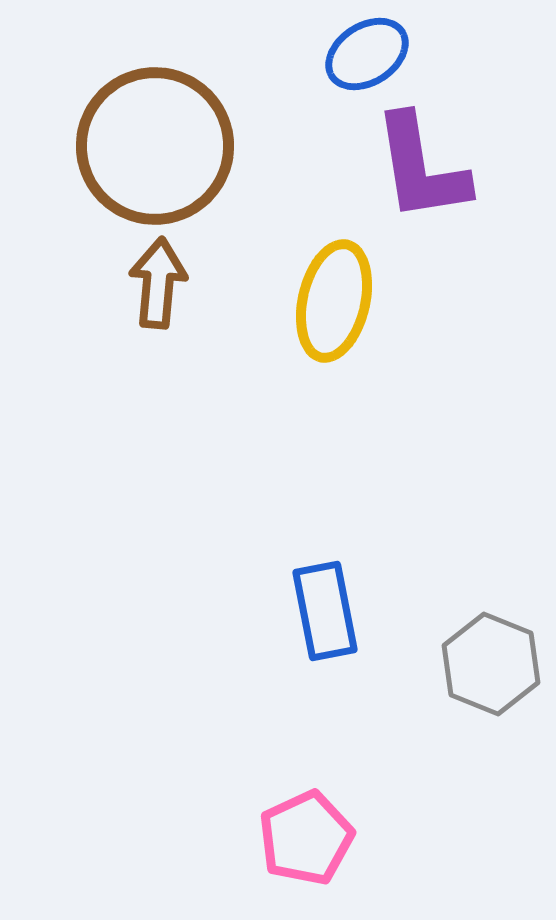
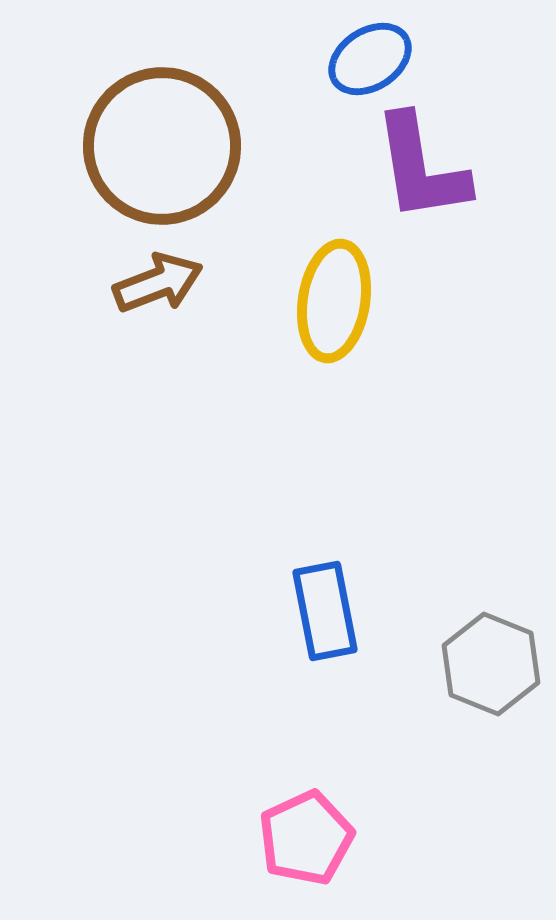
blue ellipse: moved 3 px right, 5 px down
brown circle: moved 7 px right
brown arrow: rotated 64 degrees clockwise
yellow ellipse: rotated 4 degrees counterclockwise
